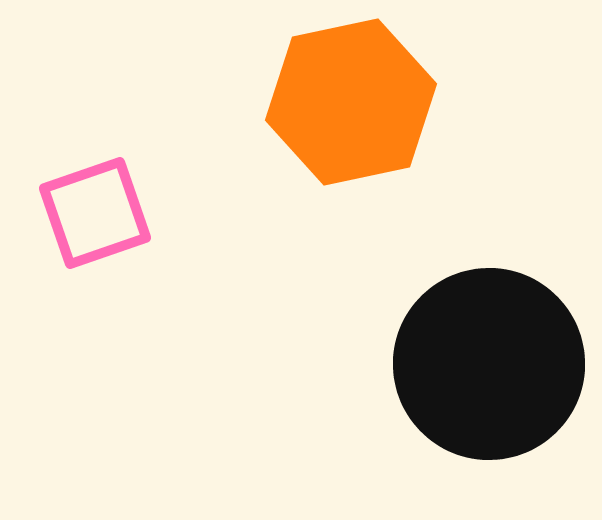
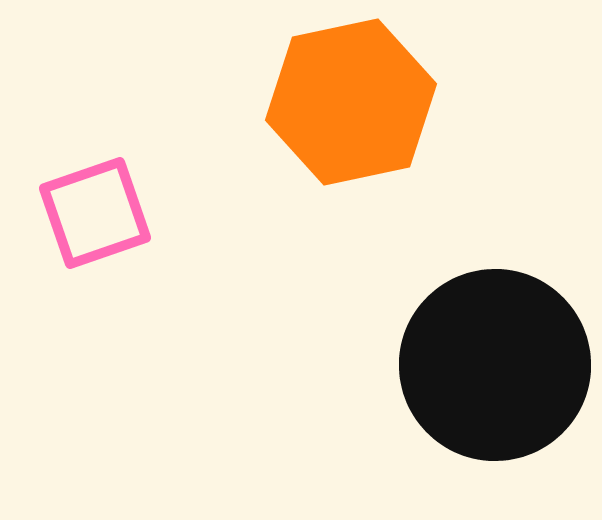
black circle: moved 6 px right, 1 px down
